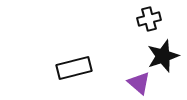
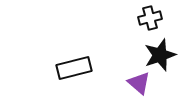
black cross: moved 1 px right, 1 px up
black star: moved 3 px left, 1 px up
